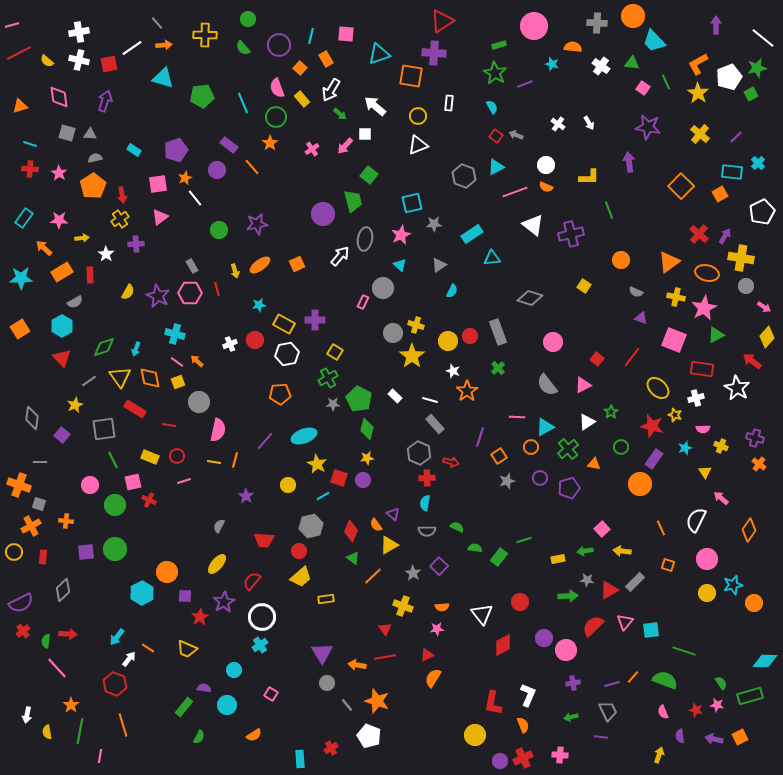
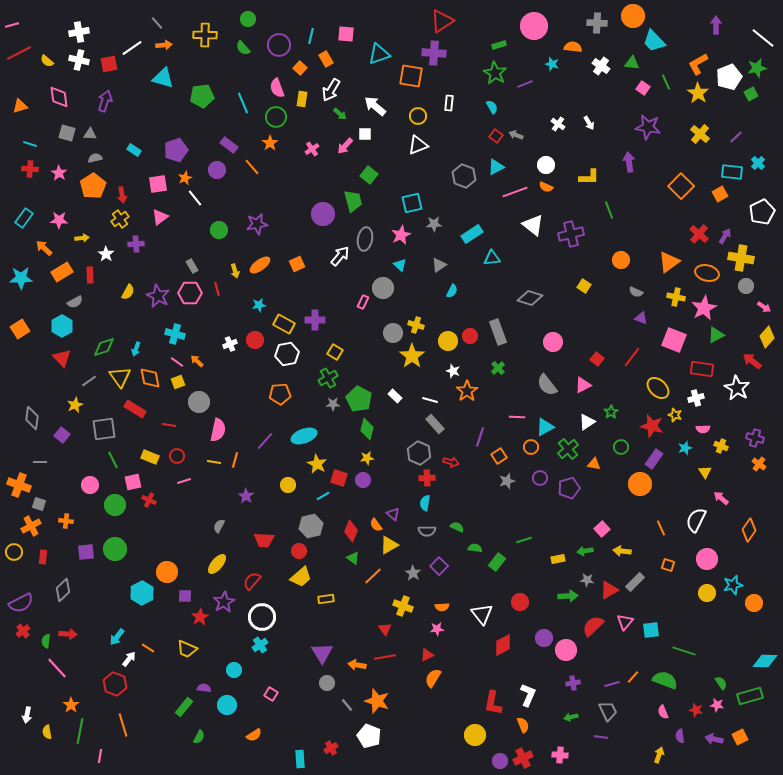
yellow rectangle at (302, 99): rotated 49 degrees clockwise
green rectangle at (499, 557): moved 2 px left, 5 px down
